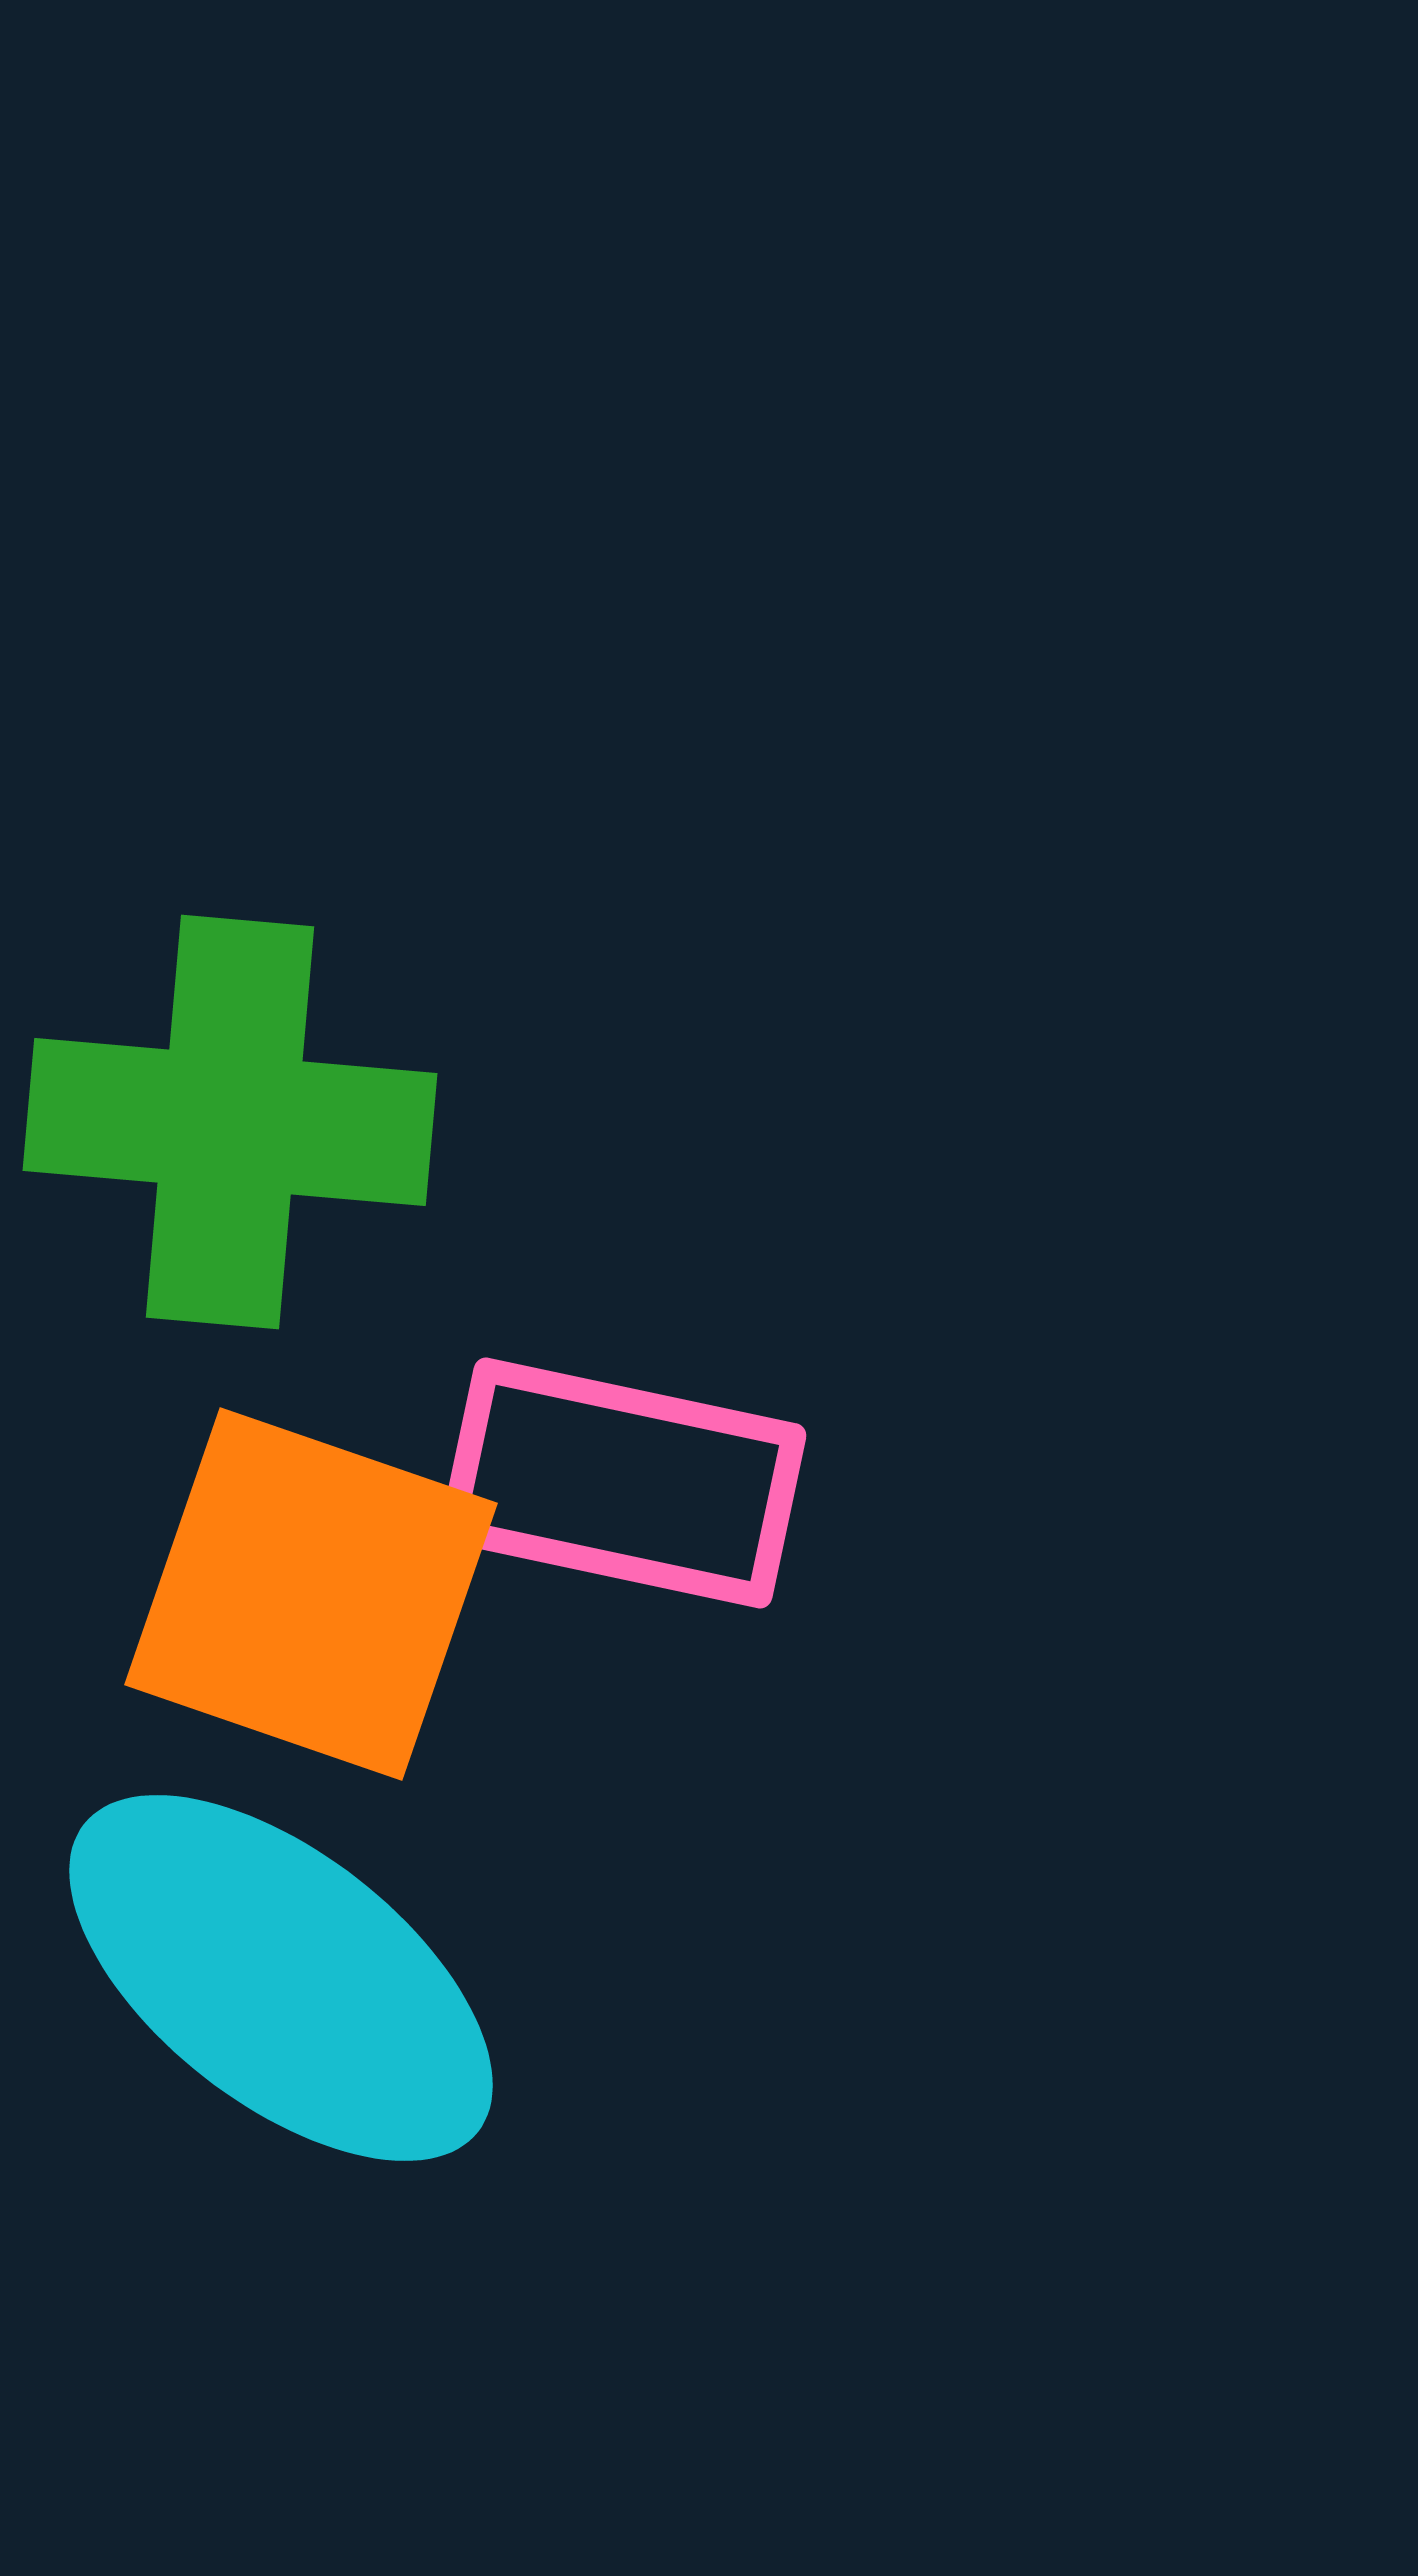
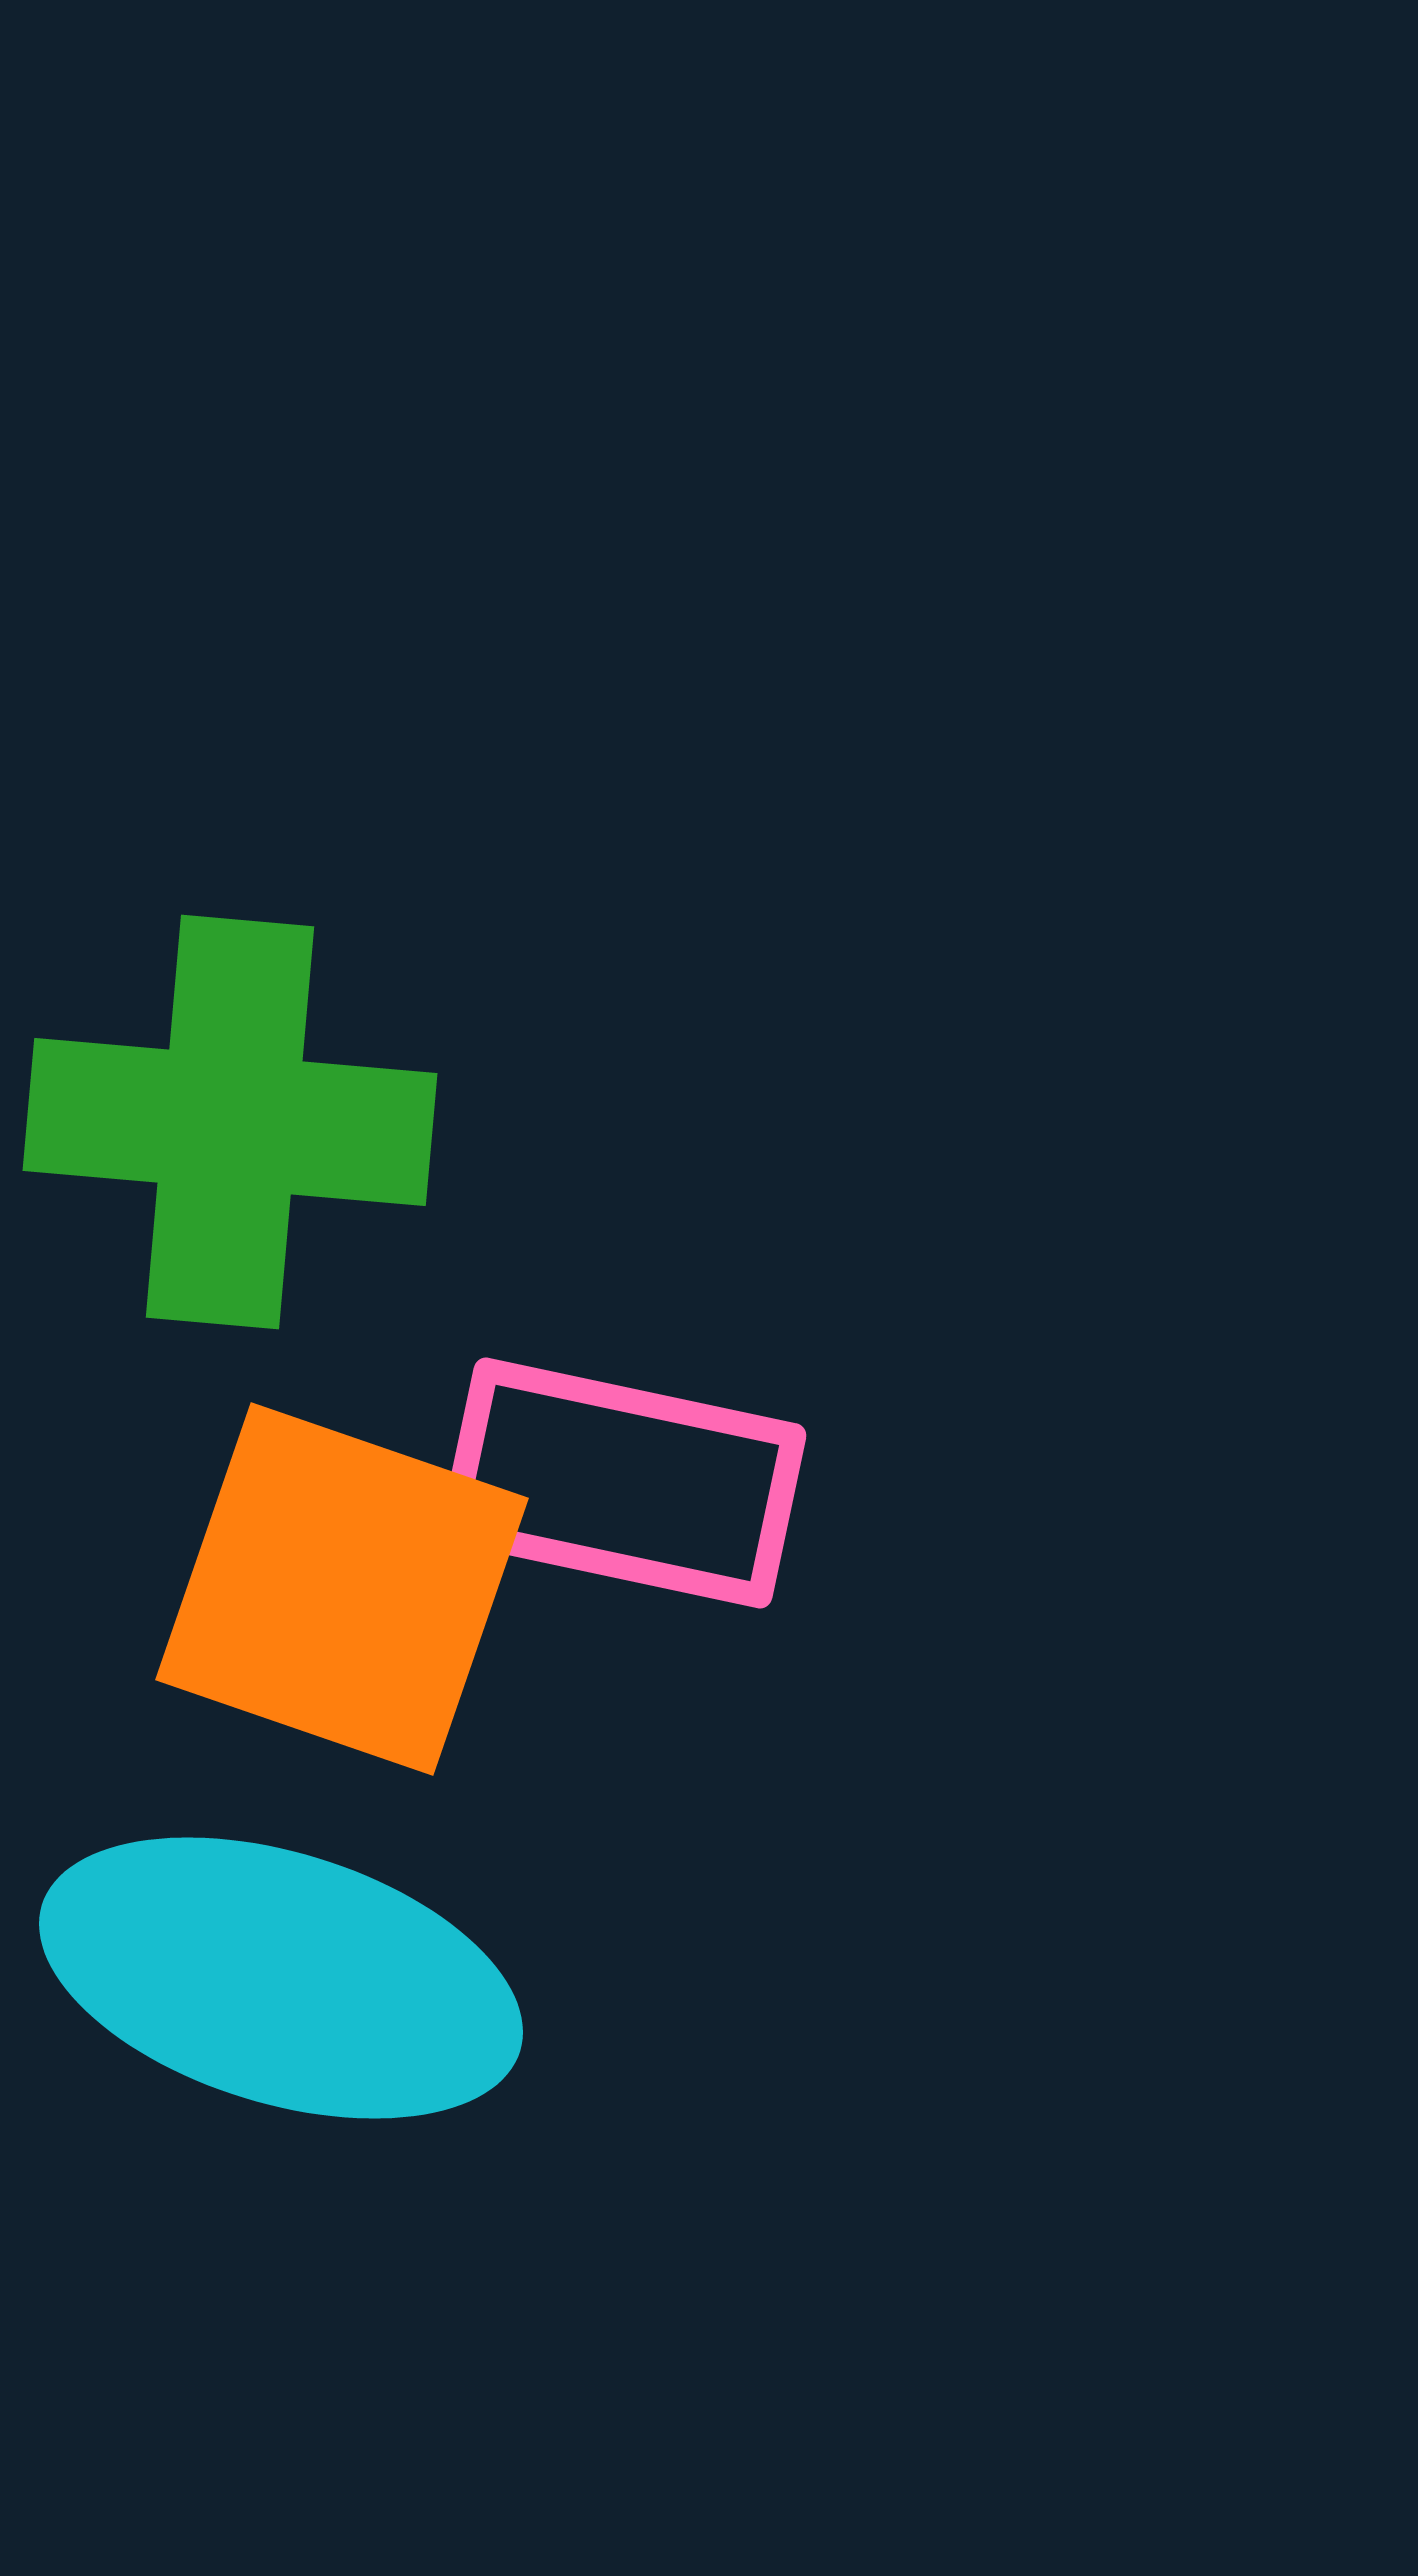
orange square: moved 31 px right, 5 px up
cyan ellipse: rotated 21 degrees counterclockwise
